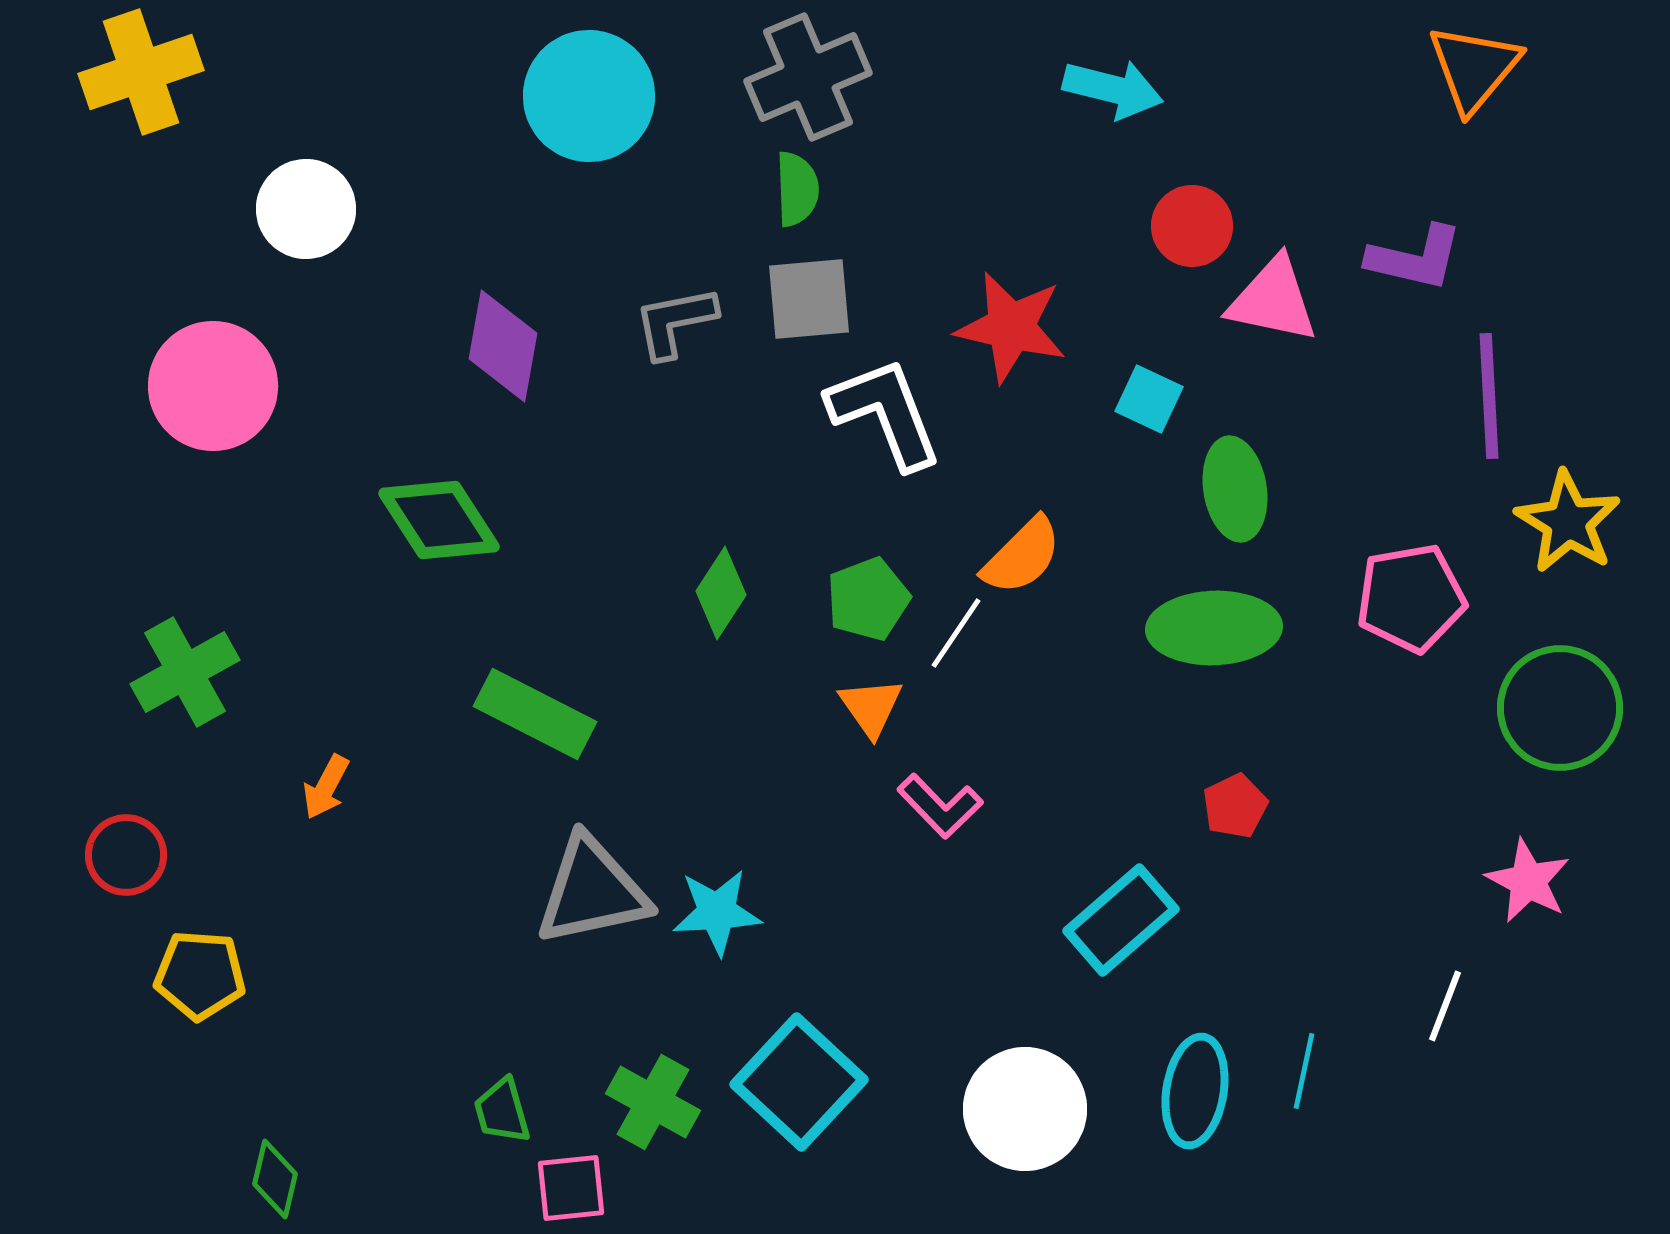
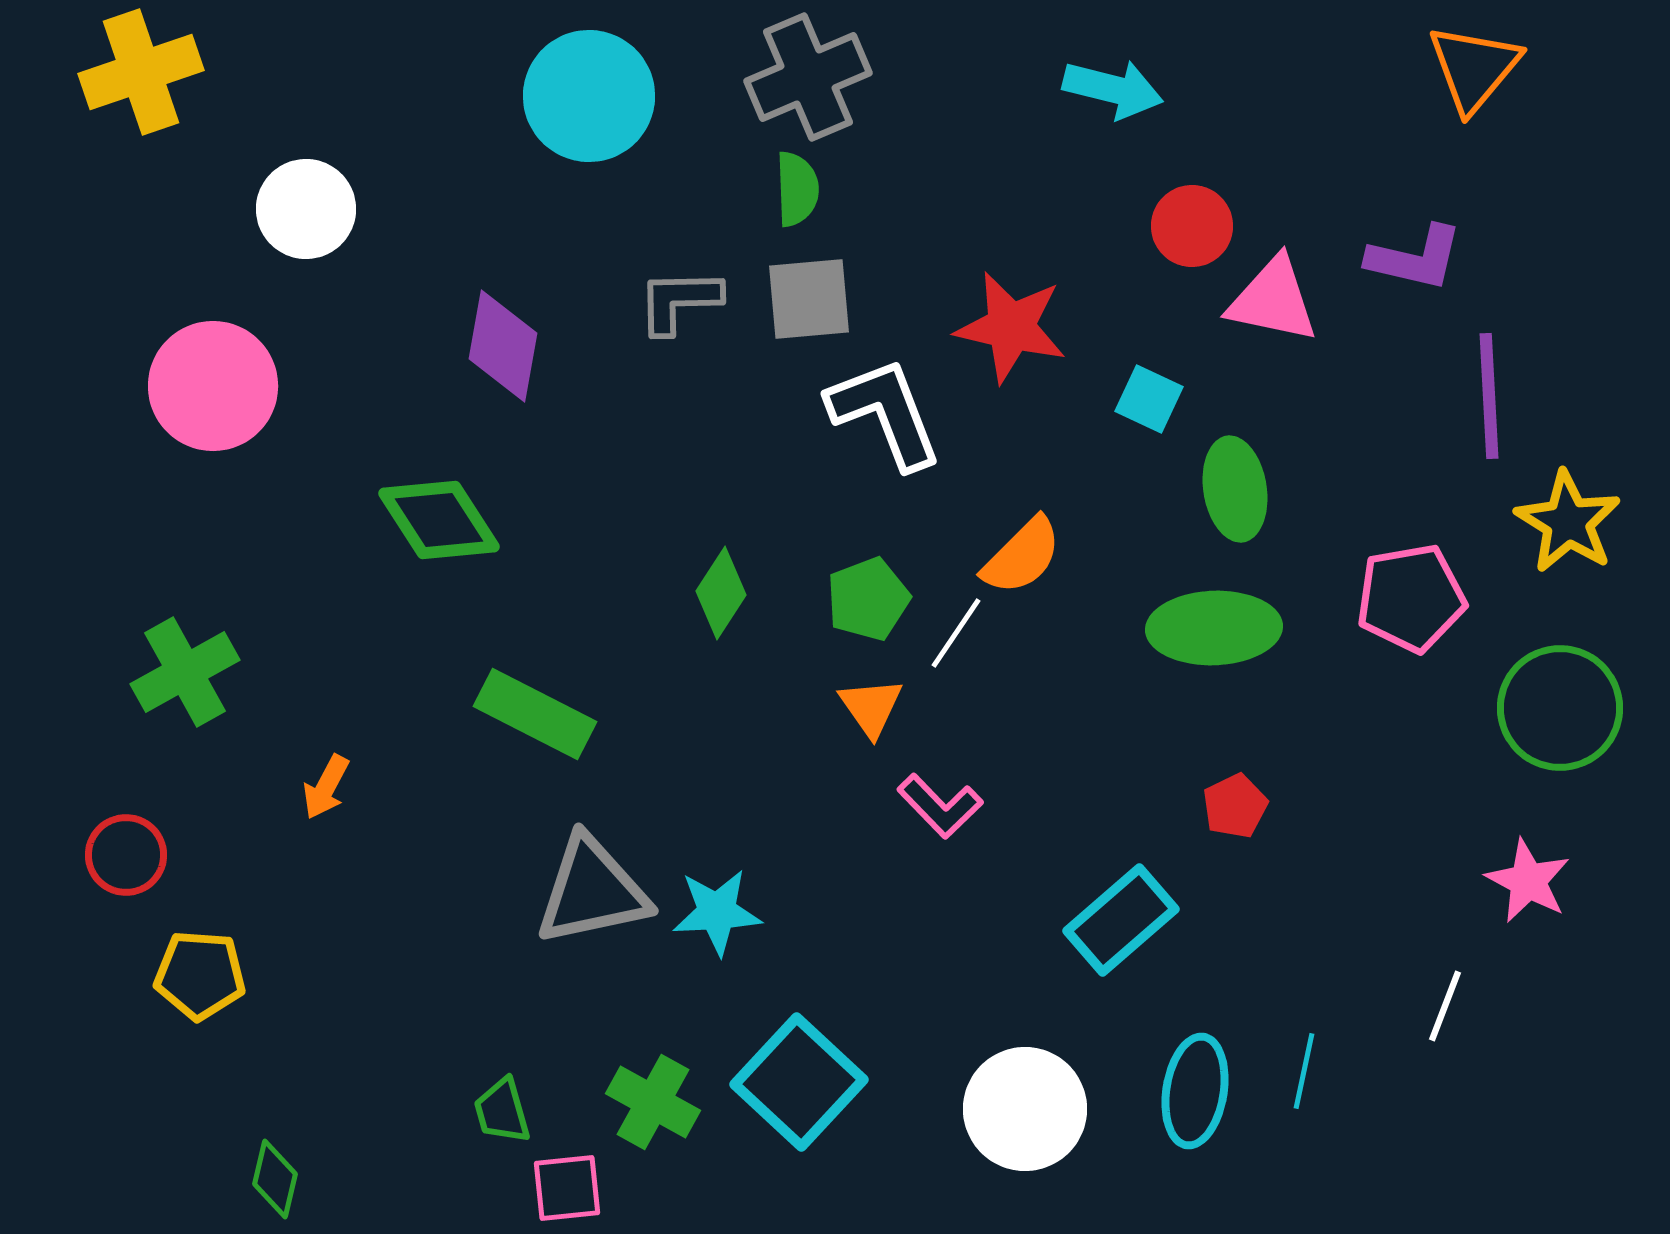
gray L-shape at (675, 322): moved 4 px right, 21 px up; rotated 10 degrees clockwise
pink square at (571, 1188): moved 4 px left
